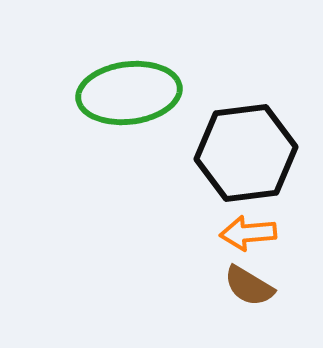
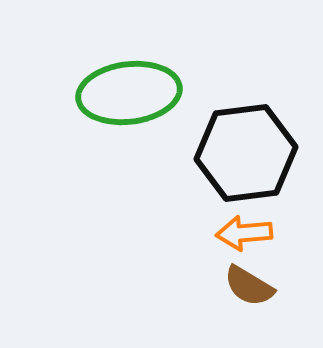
orange arrow: moved 4 px left
